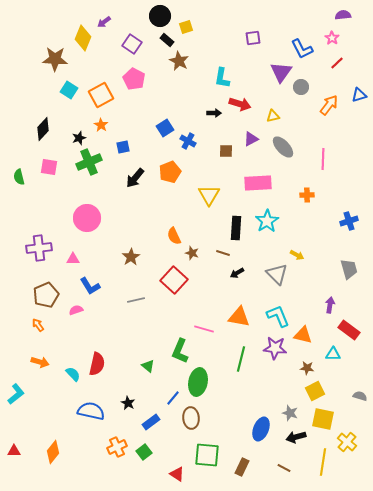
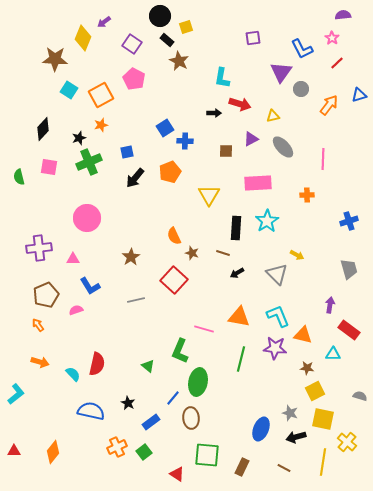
gray circle at (301, 87): moved 2 px down
orange star at (101, 125): rotated 24 degrees clockwise
blue cross at (188, 141): moved 3 px left; rotated 28 degrees counterclockwise
blue square at (123, 147): moved 4 px right, 5 px down
